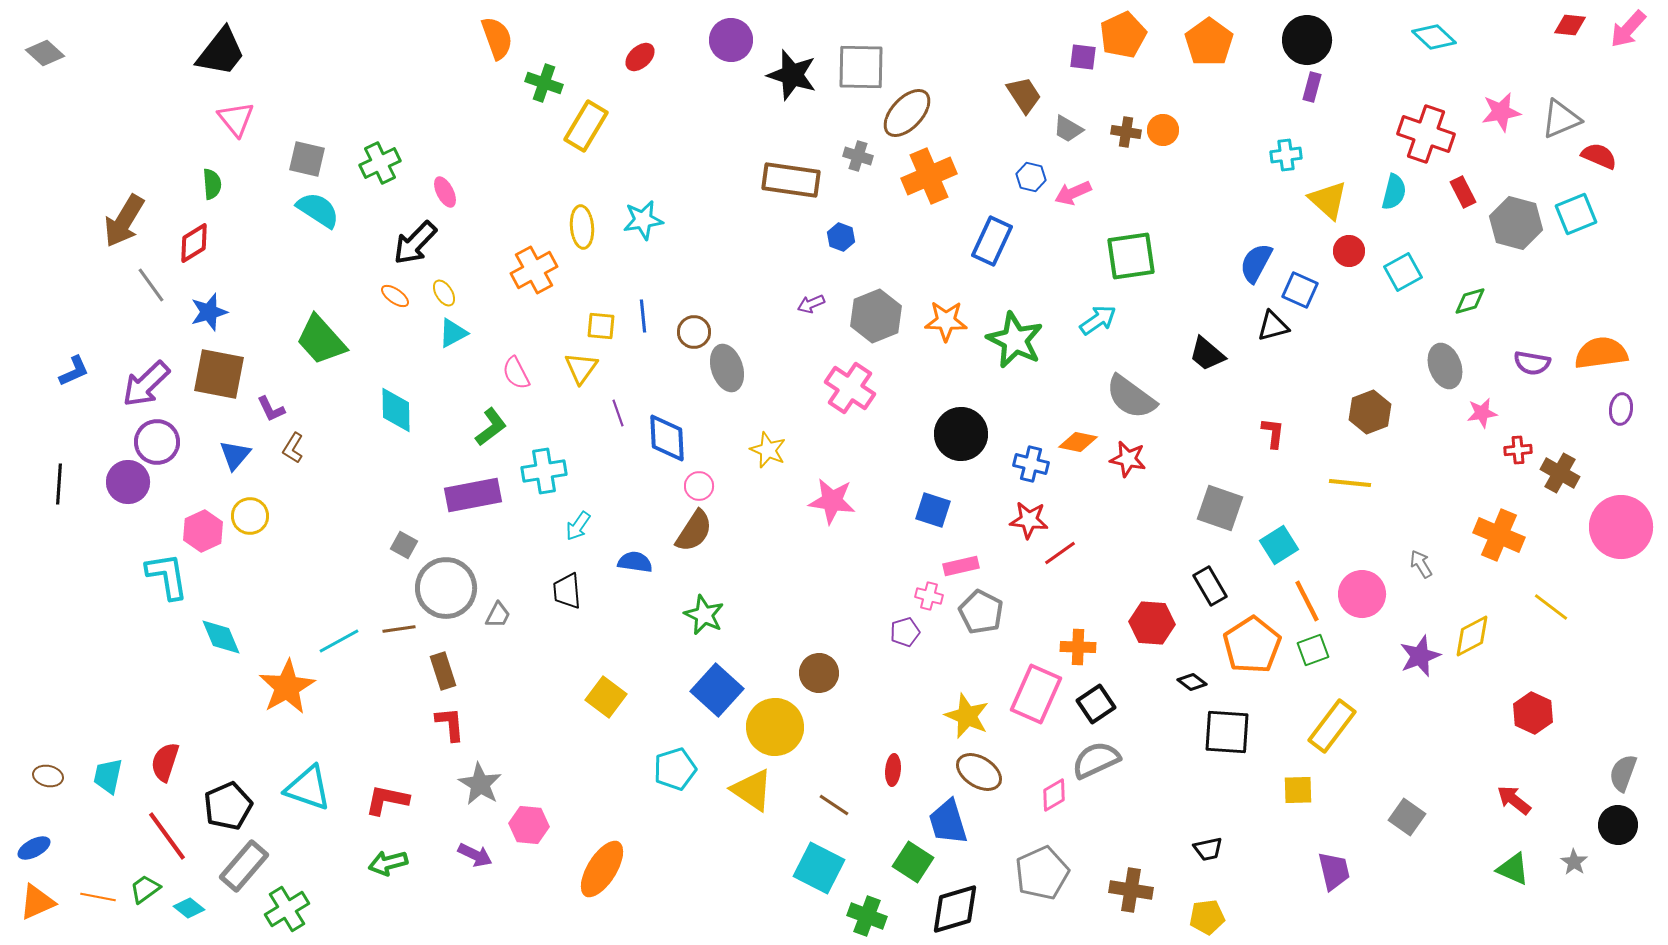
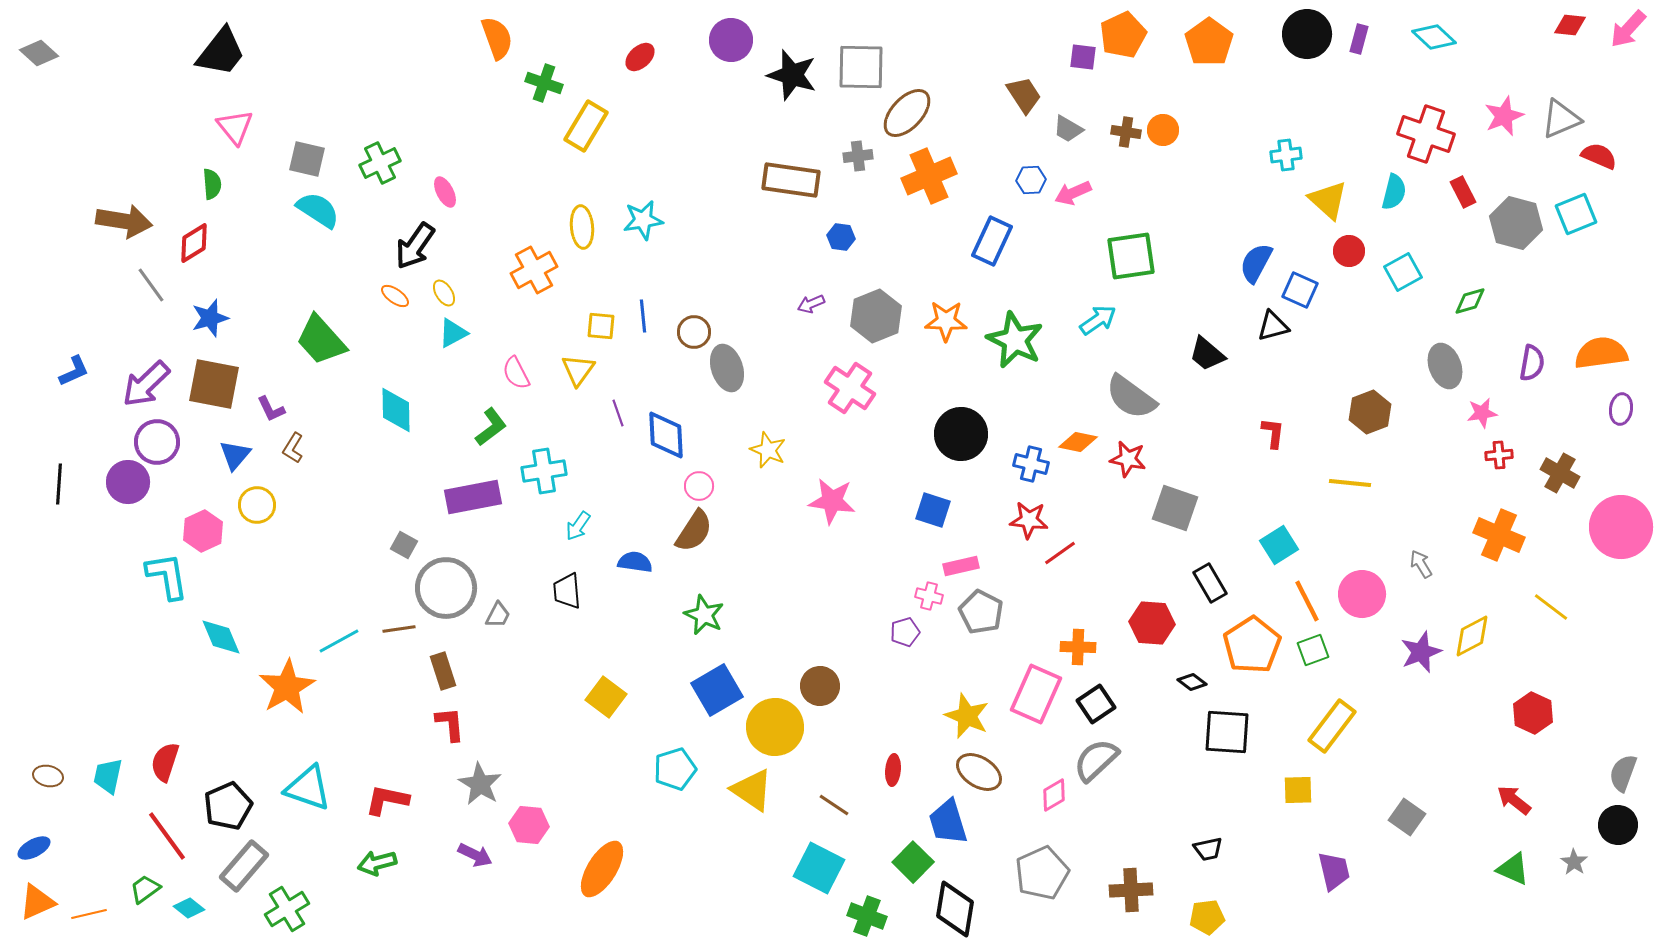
black circle at (1307, 40): moved 6 px up
gray diamond at (45, 53): moved 6 px left
purple rectangle at (1312, 87): moved 47 px right, 48 px up
pink star at (1501, 112): moved 3 px right, 4 px down; rotated 12 degrees counterclockwise
pink triangle at (236, 119): moved 1 px left, 8 px down
gray cross at (858, 156): rotated 24 degrees counterclockwise
blue hexagon at (1031, 177): moved 3 px down; rotated 16 degrees counterclockwise
brown arrow at (124, 221): rotated 112 degrees counterclockwise
blue hexagon at (841, 237): rotated 12 degrees counterclockwise
black arrow at (415, 243): moved 3 px down; rotated 9 degrees counterclockwise
blue star at (209, 312): moved 1 px right, 6 px down
purple semicircle at (1532, 363): rotated 90 degrees counterclockwise
yellow triangle at (581, 368): moved 3 px left, 2 px down
brown square at (219, 374): moved 5 px left, 10 px down
blue diamond at (667, 438): moved 1 px left, 3 px up
red cross at (1518, 450): moved 19 px left, 5 px down
purple rectangle at (473, 495): moved 2 px down
gray square at (1220, 508): moved 45 px left
yellow circle at (250, 516): moved 7 px right, 11 px up
black rectangle at (1210, 586): moved 3 px up
purple star at (1420, 656): moved 1 px right, 4 px up
brown circle at (819, 673): moved 1 px right, 13 px down
blue square at (717, 690): rotated 18 degrees clockwise
gray semicircle at (1096, 760): rotated 18 degrees counterclockwise
green square at (913, 862): rotated 12 degrees clockwise
green arrow at (388, 863): moved 11 px left
brown cross at (1131, 890): rotated 12 degrees counterclockwise
orange line at (98, 897): moved 9 px left, 17 px down; rotated 24 degrees counterclockwise
black diamond at (955, 909): rotated 64 degrees counterclockwise
